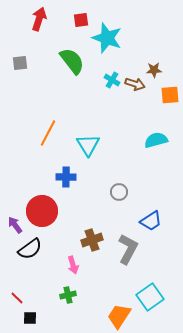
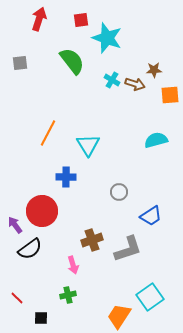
blue trapezoid: moved 5 px up
gray L-shape: rotated 44 degrees clockwise
black square: moved 11 px right
